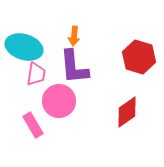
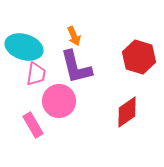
orange arrow: rotated 30 degrees counterclockwise
purple L-shape: moved 2 px right; rotated 9 degrees counterclockwise
